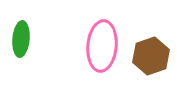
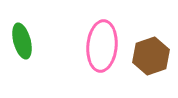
green ellipse: moved 1 px right, 2 px down; rotated 20 degrees counterclockwise
